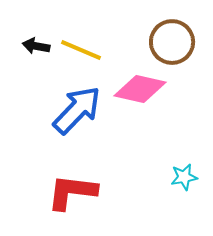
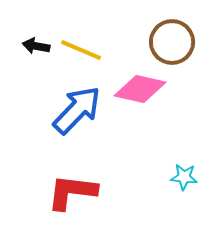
cyan star: rotated 16 degrees clockwise
